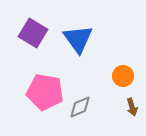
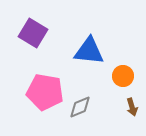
blue triangle: moved 11 px right, 12 px down; rotated 48 degrees counterclockwise
